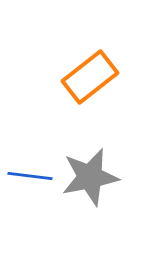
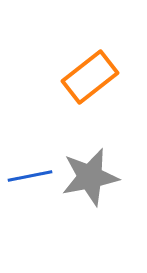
blue line: rotated 18 degrees counterclockwise
